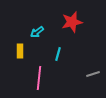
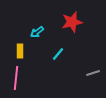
cyan line: rotated 24 degrees clockwise
gray line: moved 1 px up
pink line: moved 23 px left
